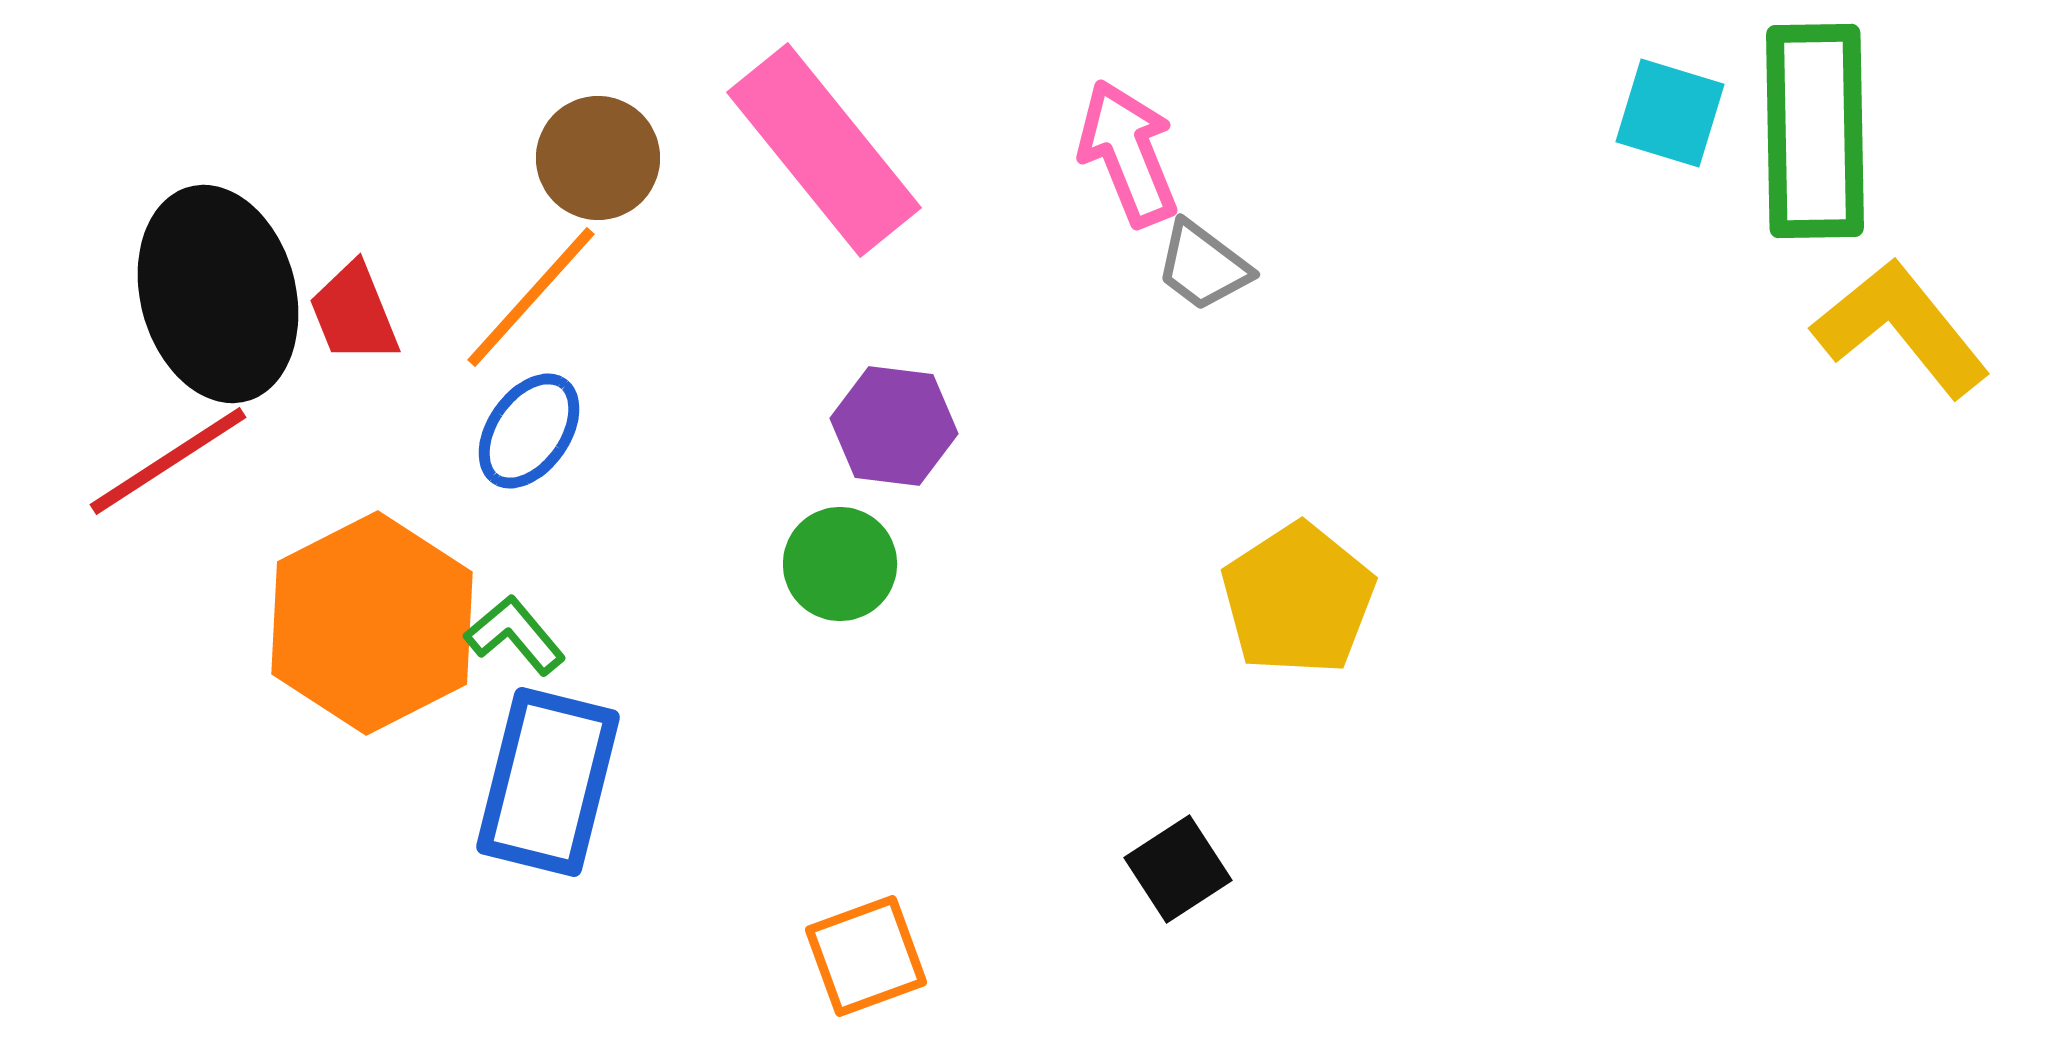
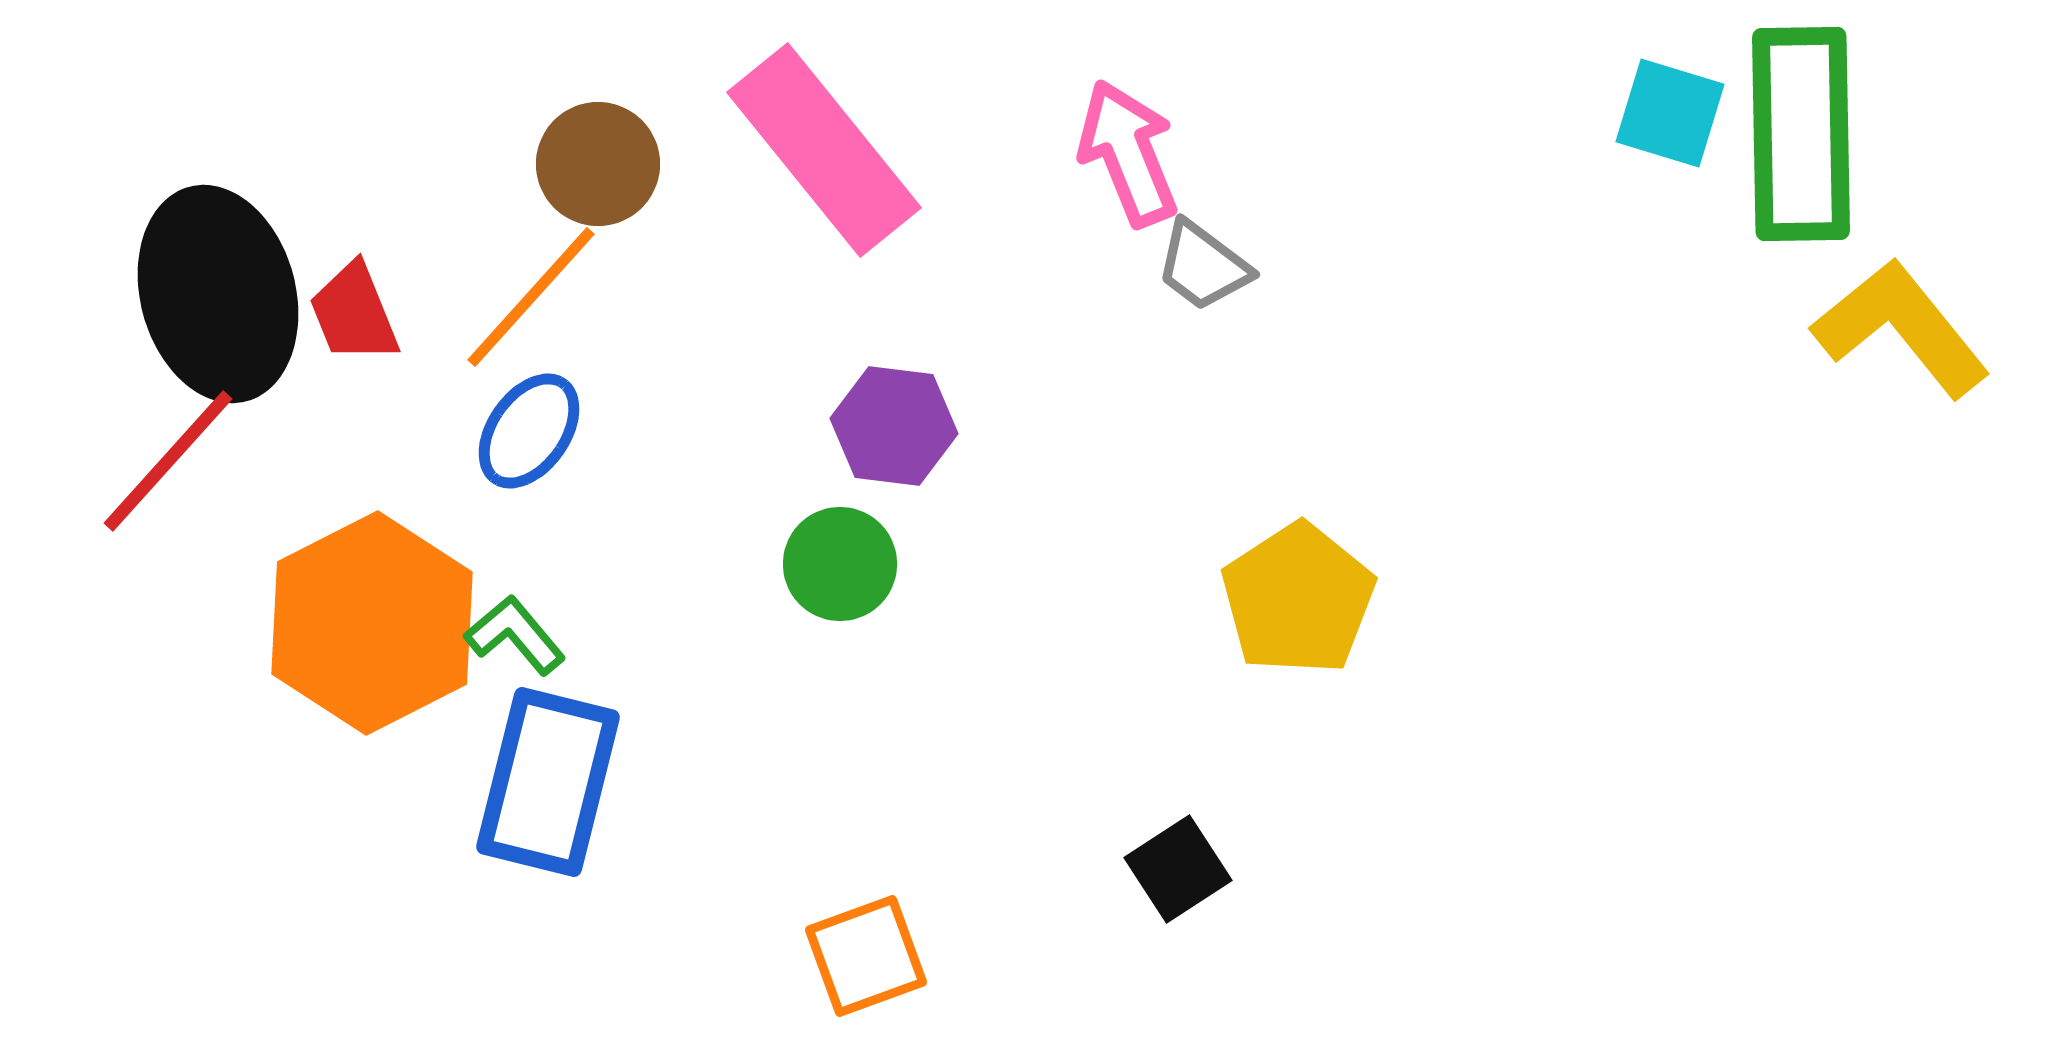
green rectangle: moved 14 px left, 3 px down
brown circle: moved 6 px down
red line: rotated 15 degrees counterclockwise
